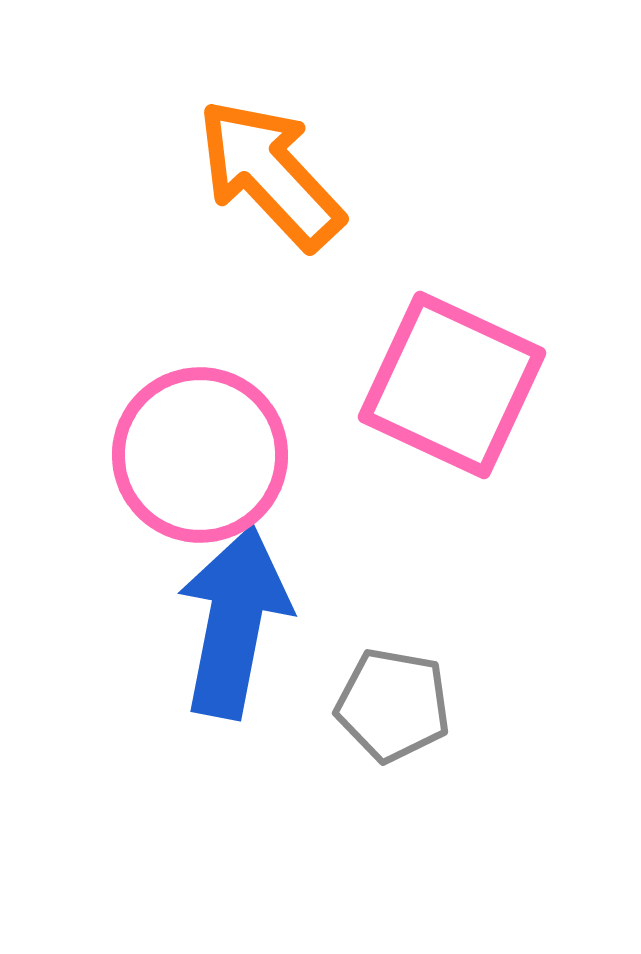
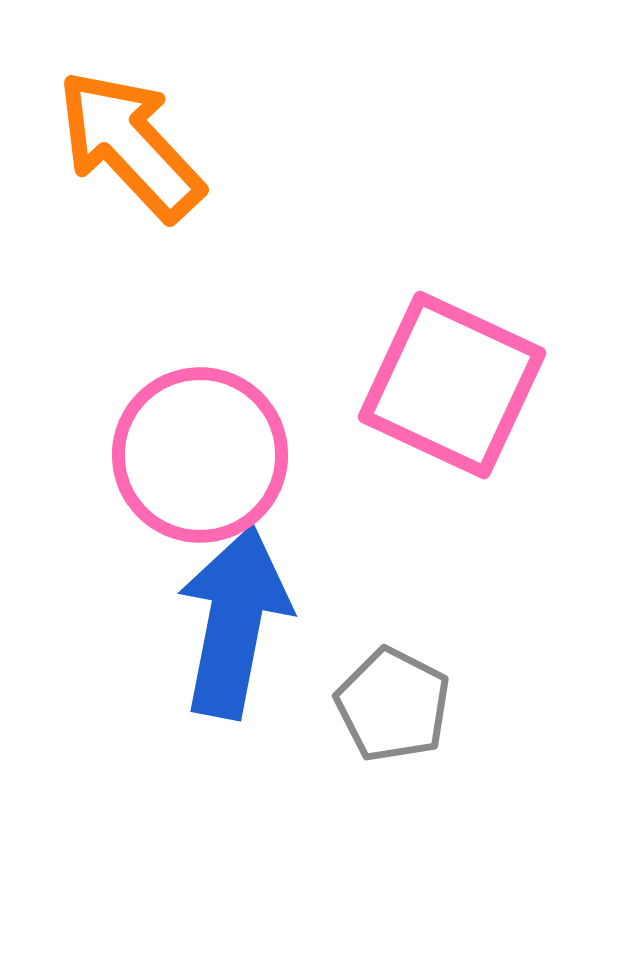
orange arrow: moved 140 px left, 29 px up
gray pentagon: rotated 17 degrees clockwise
